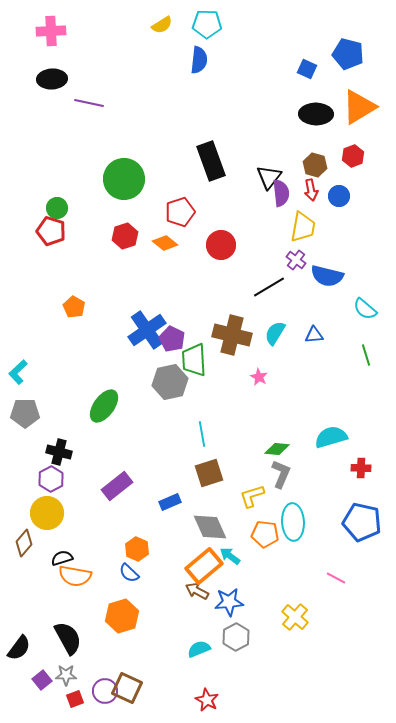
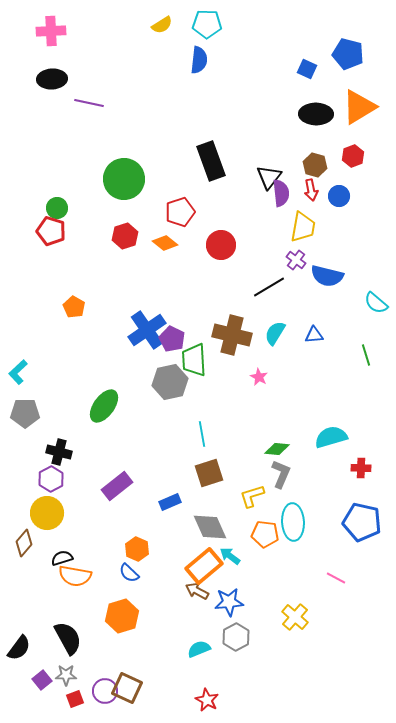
cyan semicircle at (365, 309): moved 11 px right, 6 px up
